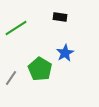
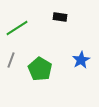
green line: moved 1 px right
blue star: moved 16 px right, 7 px down
gray line: moved 18 px up; rotated 14 degrees counterclockwise
